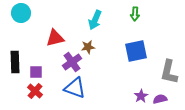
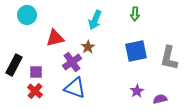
cyan circle: moved 6 px right, 2 px down
brown star: rotated 24 degrees counterclockwise
black rectangle: moved 1 px left, 3 px down; rotated 30 degrees clockwise
gray L-shape: moved 14 px up
purple star: moved 4 px left, 5 px up
